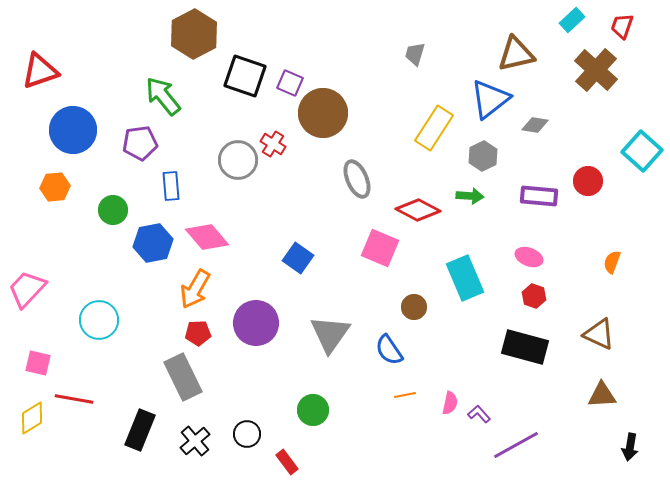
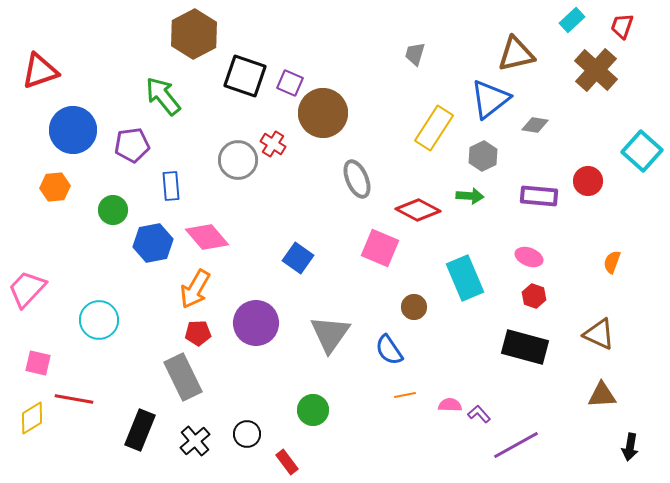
purple pentagon at (140, 143): moved 8 px left, 2 px down
pink semicircle at (450, 403): moved 2 px down; rotated 100 degrees counterclockwise
